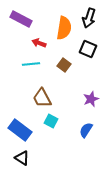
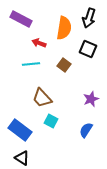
brown trapezoid: rotated 15 degrees counterclockwise
